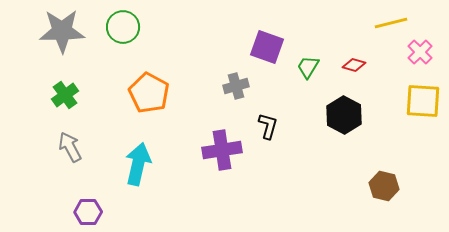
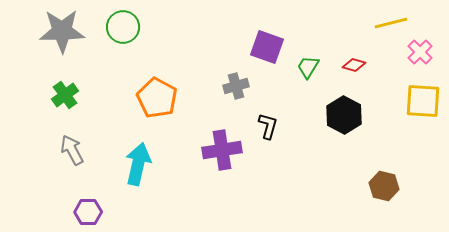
orange pentagon: moved 8 px right, 5 px down
gray arrow: moved 2 px right, 3 px down
